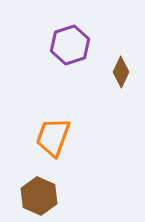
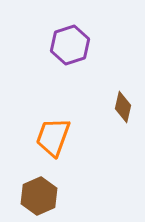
brown diamond: moved 2 px right, 35 px down; rotated 12 degrees counterclockwise
brown hexagon: rotated 12 degrees clockwise
